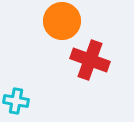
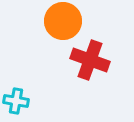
orange circle: moved 1 px right
